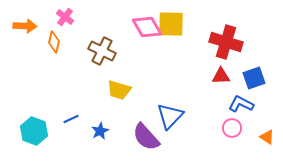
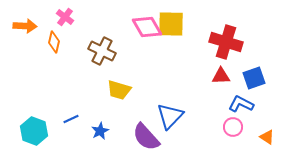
pink circle: moved 1 px right, 1 px up
